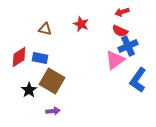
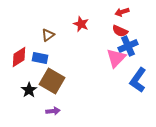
brown triangle: moved 3 px right, 6 px down; rotated 48 degrees counterclockwise
pink triangle: moved 1 px right, 2 px up; rotated 10 degrees counterclockwise
